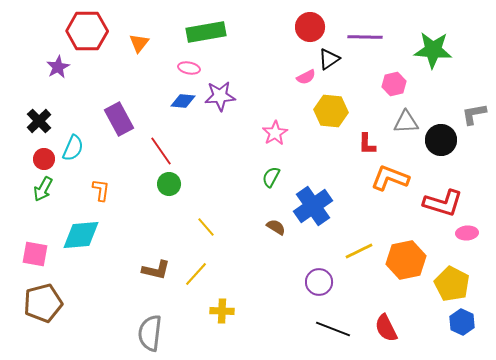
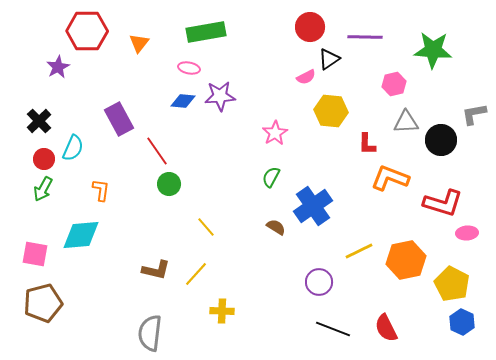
red line at (161, 151): moved 4 px left
